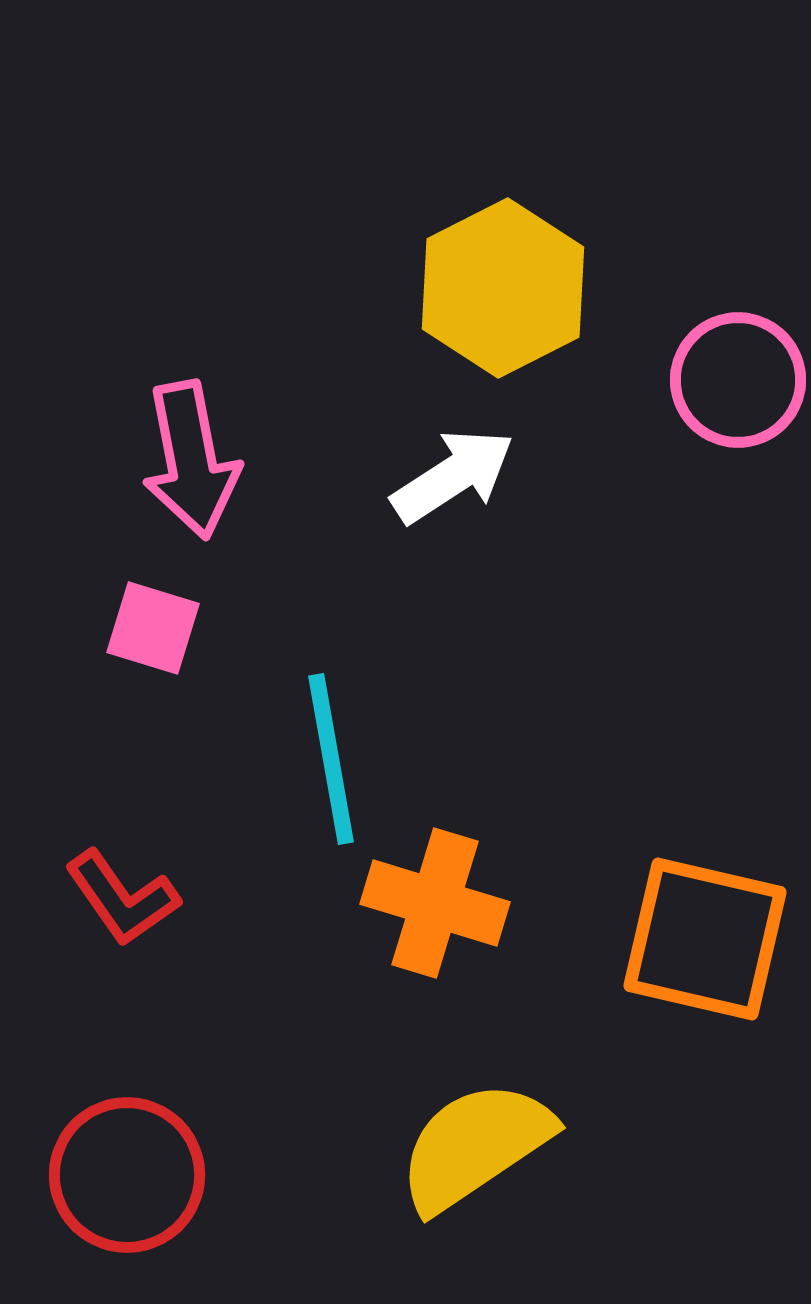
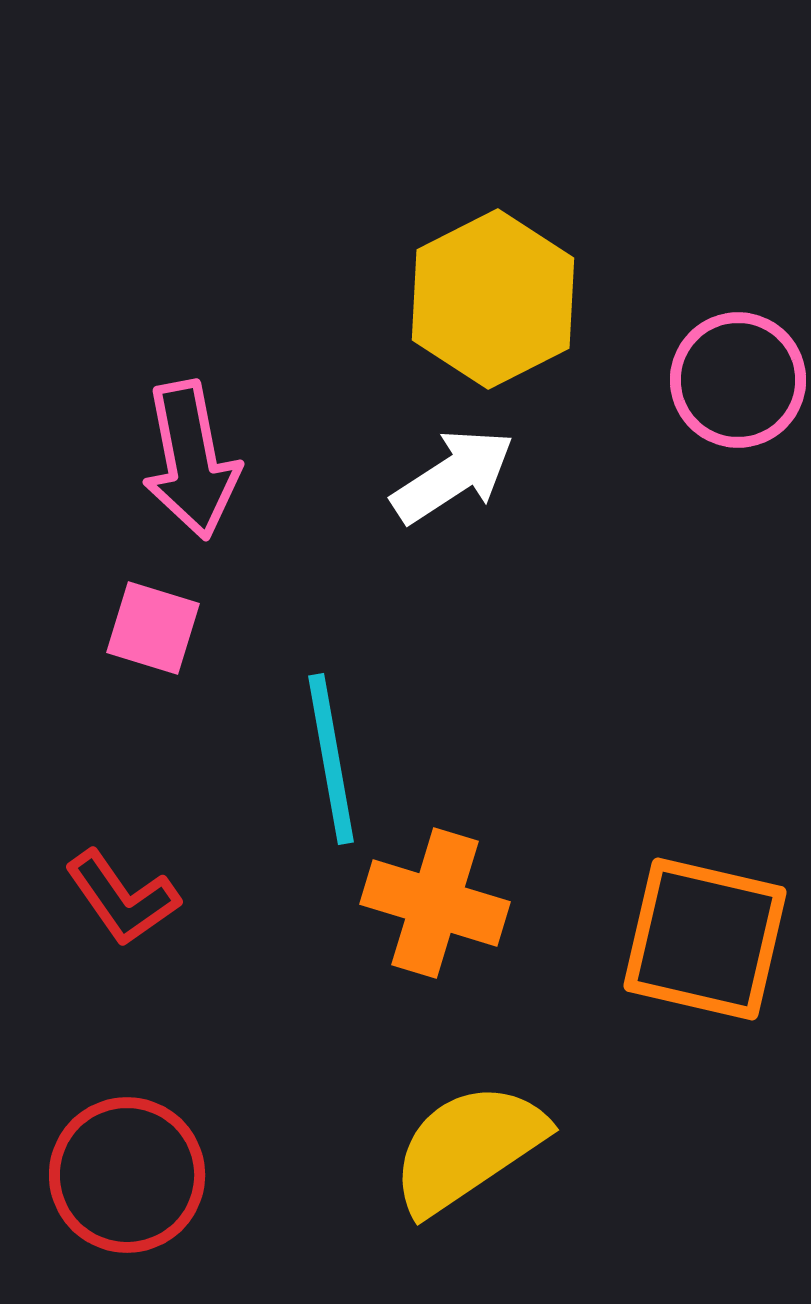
yellow hexagon: moved 10 px left, 11 px down
yellow semicircle: moved 7 px left, 2 px down
